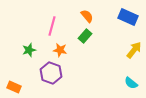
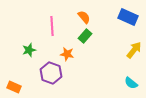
orange semicircle: moved 3 px left, 1 px down
pink line: rotated 18 degrees counterclockwise
orange star: moved 7 px right, 4 px down
